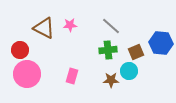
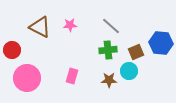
brown triangle: moved 4 px left, 1 px up
red circle: moved 8 px left
pink circle: moved 4 px down
brown star: moved 2 px left
